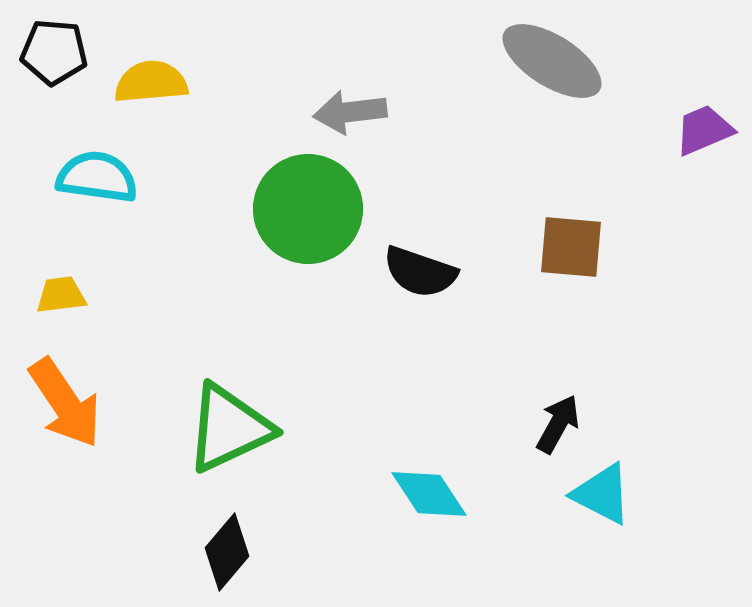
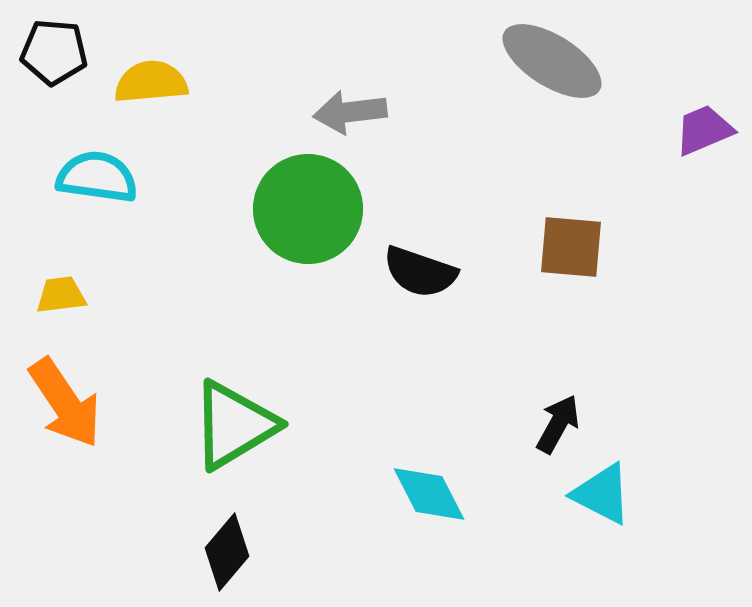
green triangle: moved 5 px right, 3 px up; rotated 6 degrees counterclockwise
cyan diamond: rotated 6 degrees clockwise
